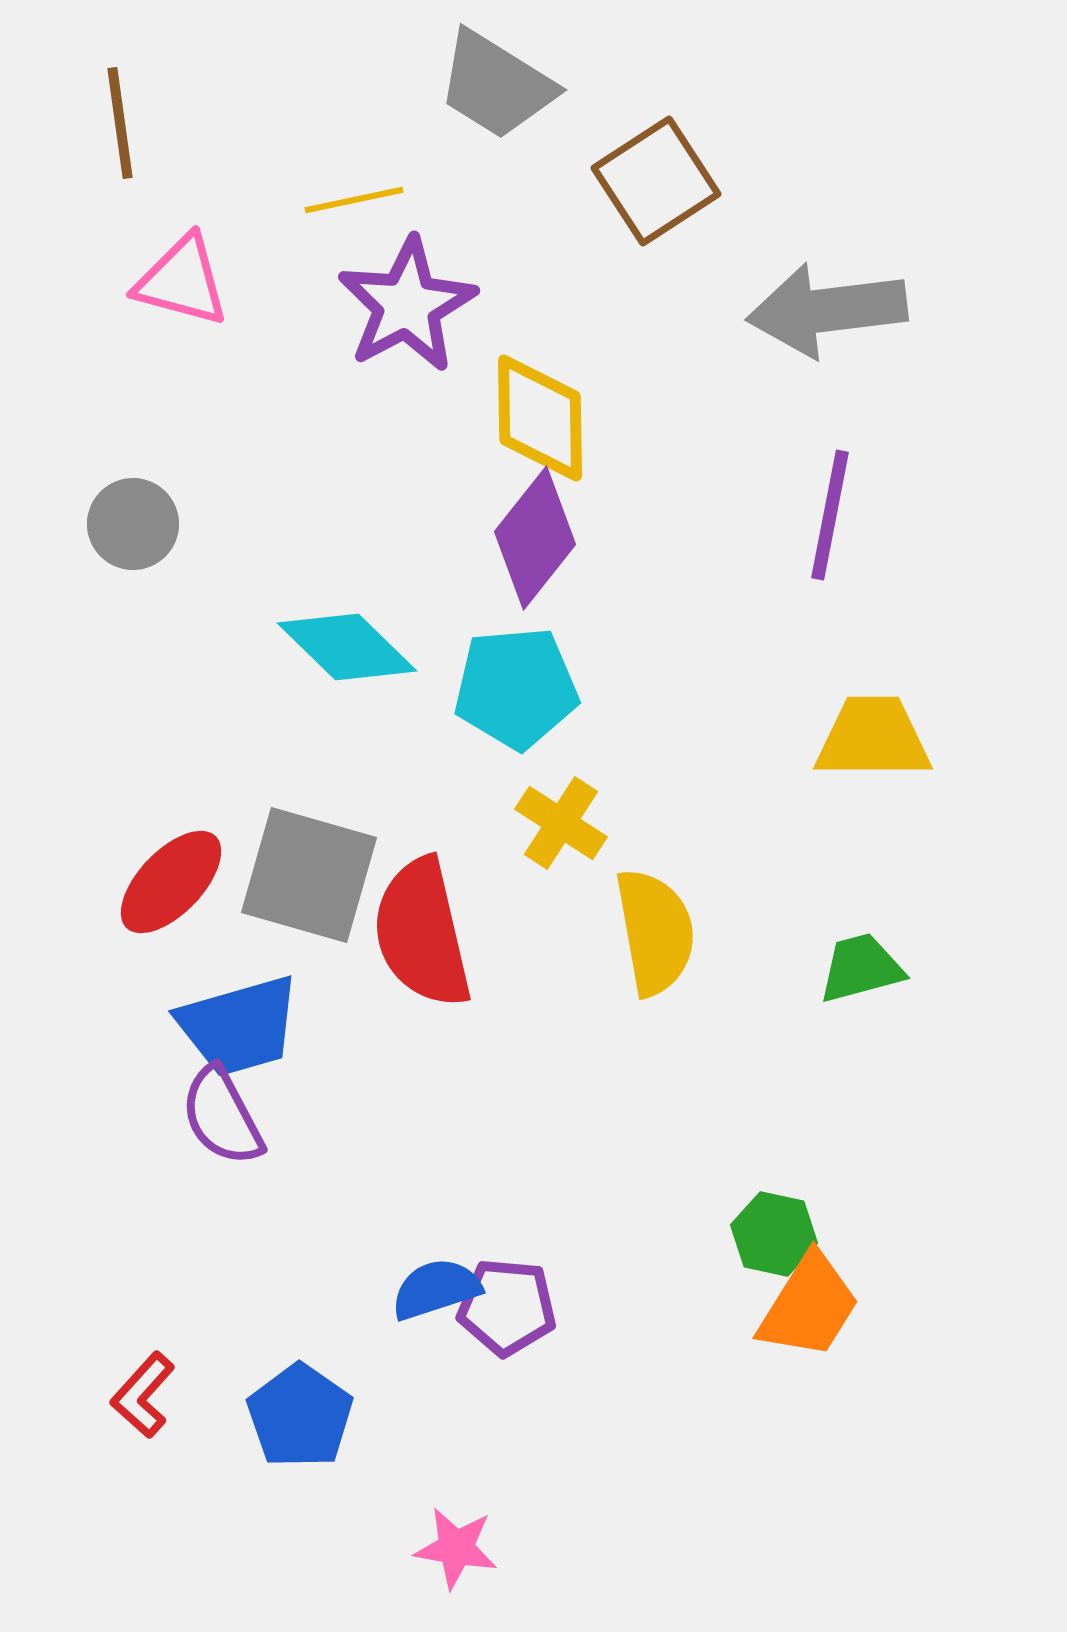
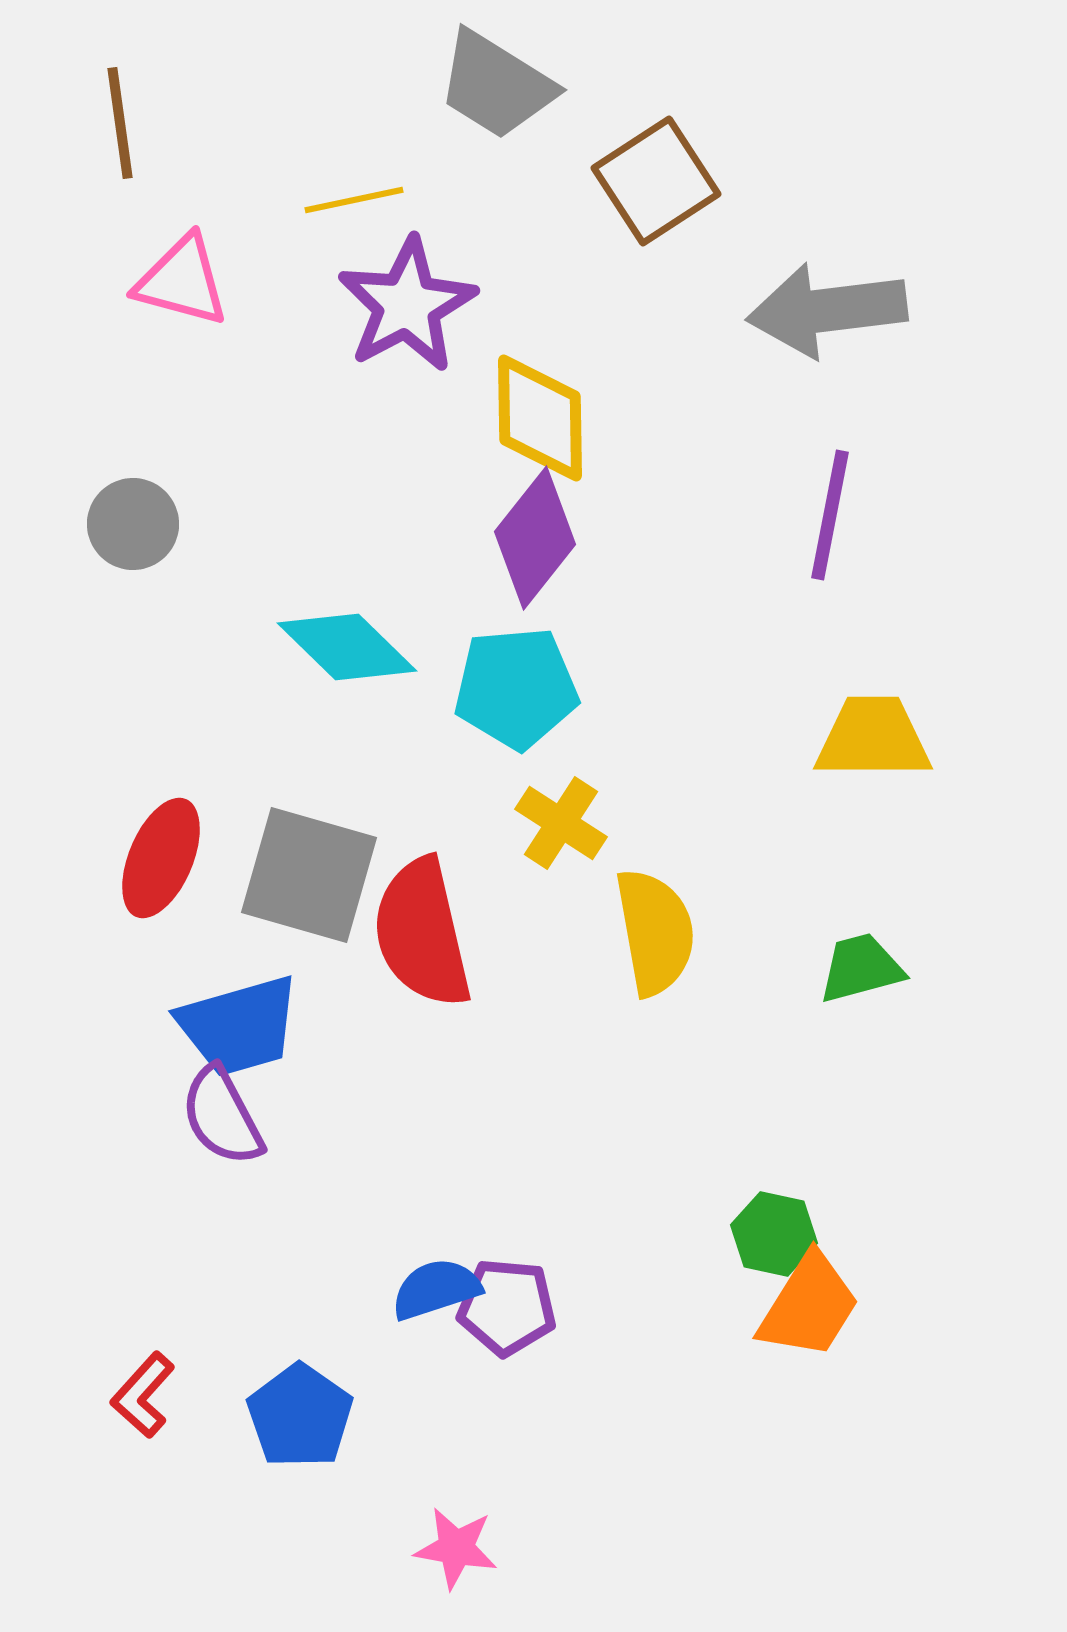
red ellipse: moved 10 px left, 24 px up; rotated 21 degrees counterclockwise
